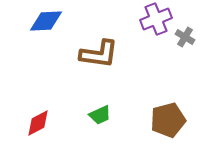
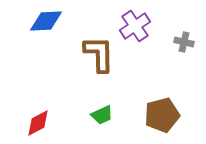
purple cross: moved 21 px left, 7 px down; rotated 12 degrees counterclockwise
gray cross: moved 1 px left, 5 px down; rotated 18 degrees counterclockwise
brown L-shape: rotated 99 degrees counterclockwise
green trapezoid: moved 2 px right
brown pentagon: moved 6 px left, 5 px up
